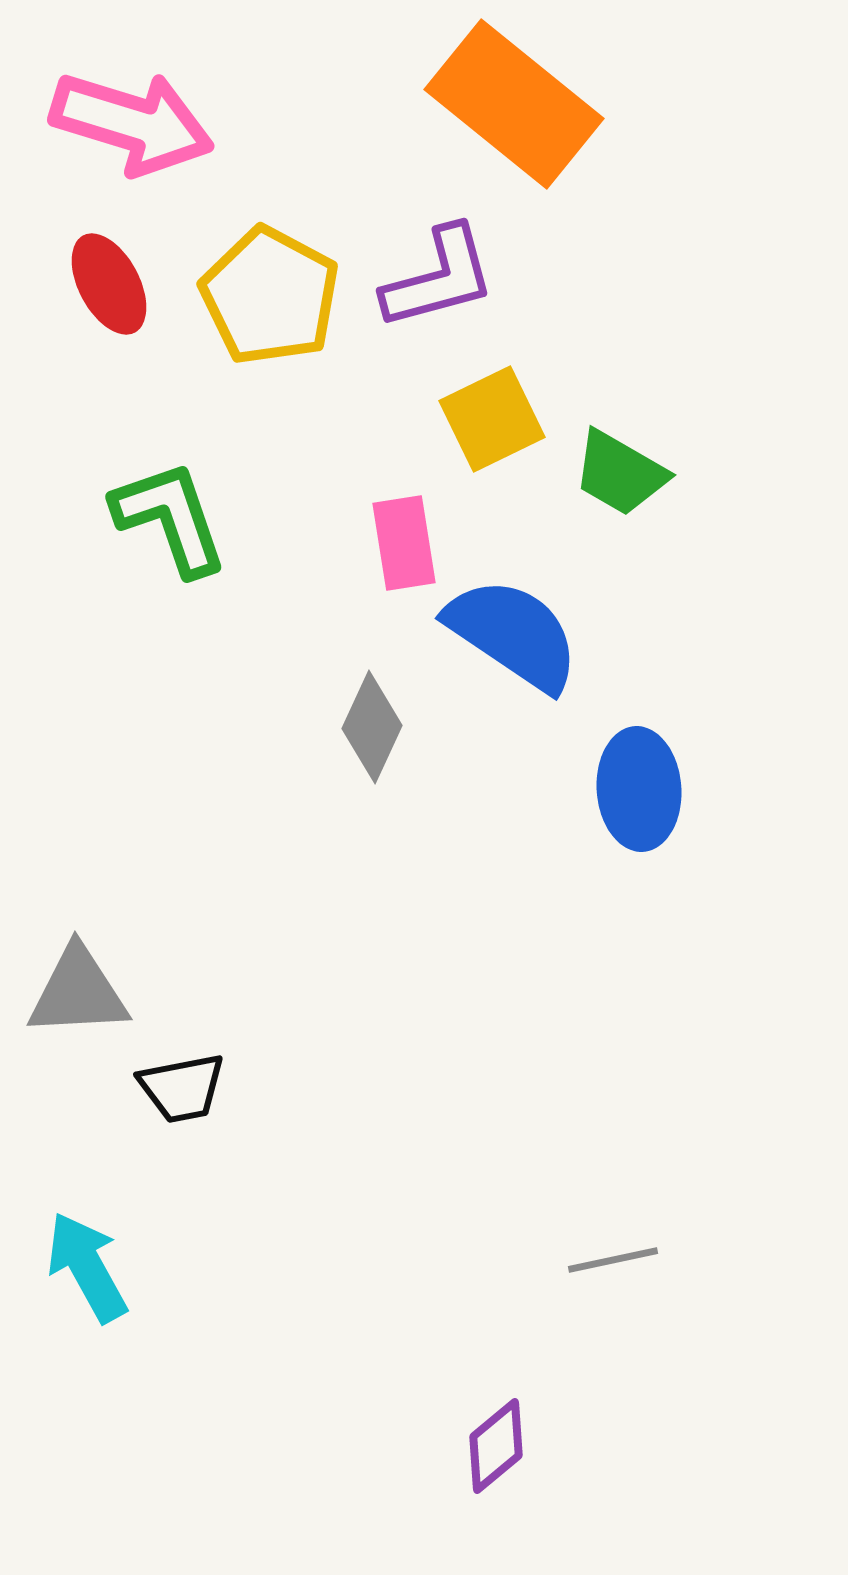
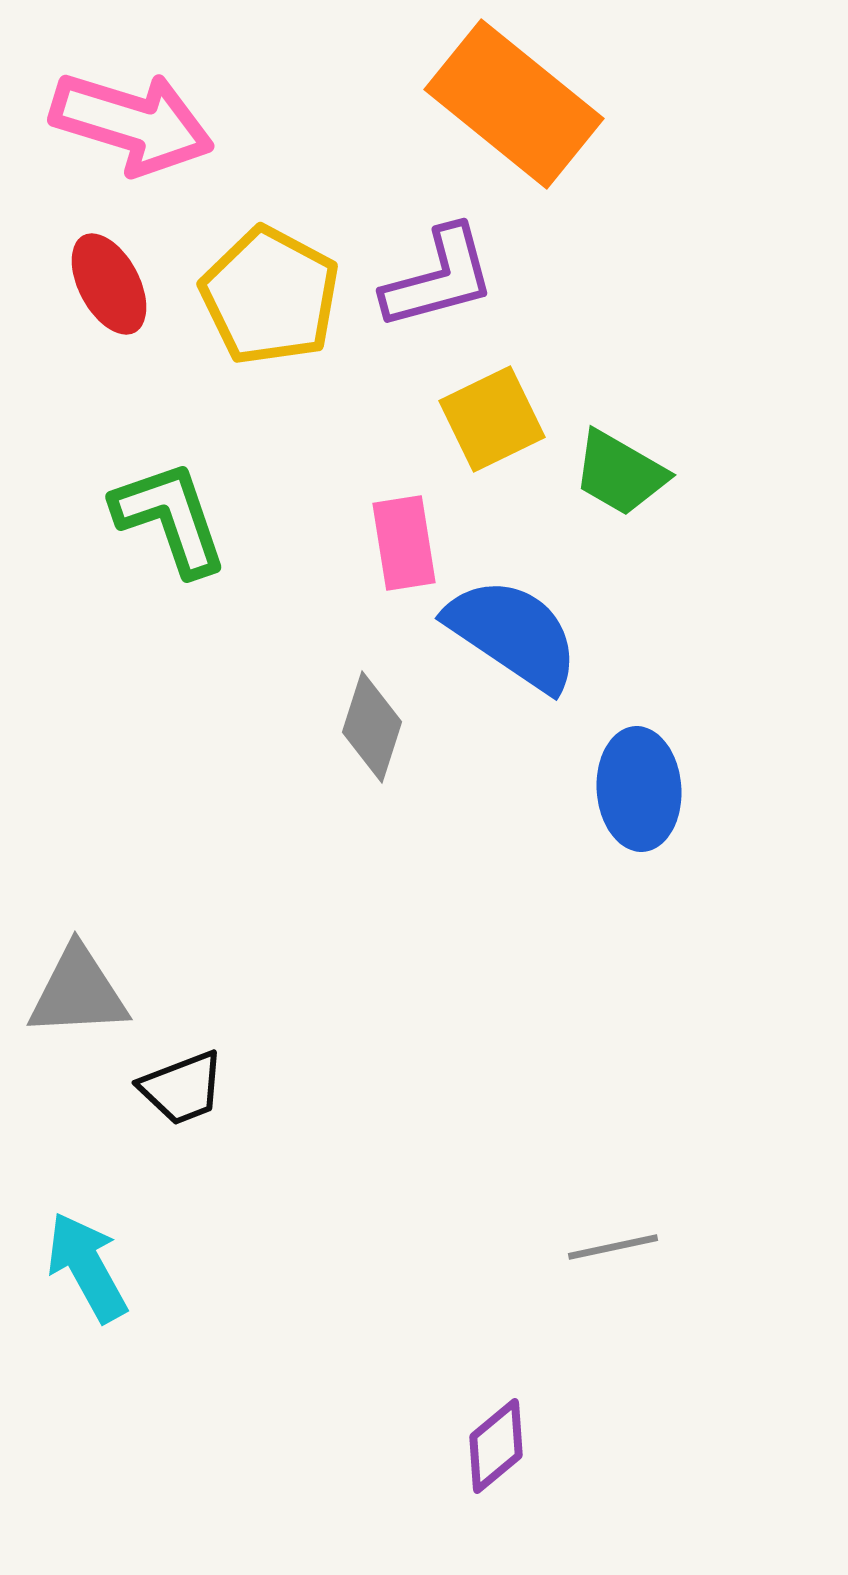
gray diamond: rotated 7 degrees counterclockwise
black trapezoid: rotated 10 degrees counterclockwise
gray line: moved 13 px up
